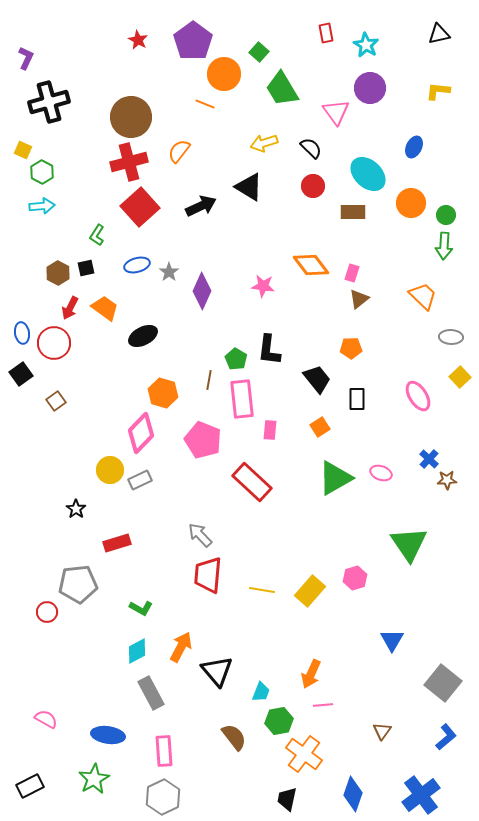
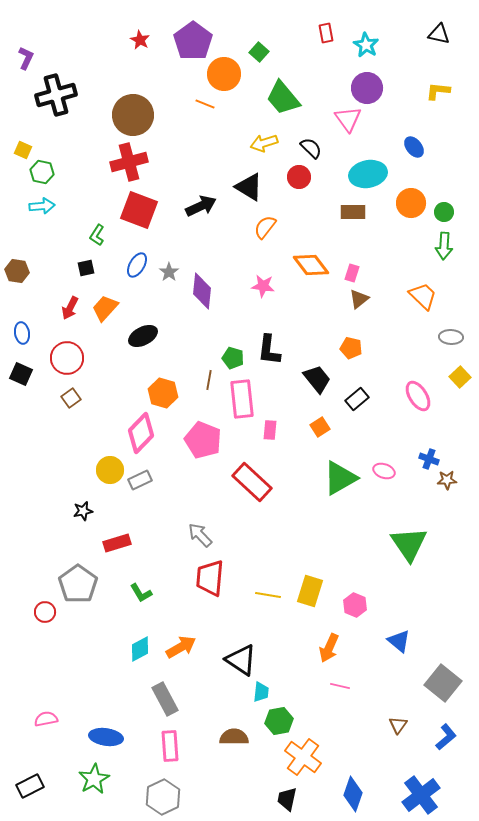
black triangle at (439, 34): rotated 25 degrees clockwise
red star at (138, 40): moved 2 px right
purple circle at (370, 88): moved 3 px left
green trapezoid at (282, 89): moved 1 px right, 9 px down; rotated 9 degrees counterclockwise
black cross at (49, 102): moved 7 px right, 7 px up
pink triangle at (336, 112): moved 12 px right, 7 px down
brown circle at (131, 117): moved 2 px right, 2 px up
blue ellipse at (414, 147): rotated 65 degrees counterclockwise
orange semicircle at (179, 151): moved 86 px right, 76 px down
green hexagon at (42, 172): rotated 15 degrees counterclockwise
cyan ellipse at (368, 174): rotated 54 degrees counterclockwise
red circle at (313, 186): moved 14 px left, 9 px up
red square at (140, 207): moved 1 px left, 3 px down; rotated 27 degrees counterclockwise
green circle at (446, 215): moved 2 px left, 3 px up
blue ellipse at (137, 265): rotated 45 degrees counterclockwise
brown hexagon at (58, 273): moved 41 px left, 2 px up; rotated 20 degrees counterclockwise
purple diamond at (202, 291): rotated 18 degrees counterclockwise
orange trapezoid at (105, 308): rotated 84 degrees counterclockwise
red circle at (54, 343): moved 13 px right, 15 px down
orange pentagon at (351, 348): rotated 15 degrees clockwise
green pentagon at (236, 359): moved 3 px left, 1 px up; rotated 15 degrees counterclockwise
black square at (21, 374): rotated 30 degrees counterclockwise
black rectangle at (357, 399): rotated 50 degrees clockwise
brown square at (56, 401): moved 15 px right, 3 px up
blue cross at (429, 459): rotated 24 degrees counterclockwise
pink ellipse at (381, 473): moved 3 px right, 2 px up
green triangle at (335, 478): moved 5 px right
black star at (76, 509): moved 7 px right, 2 px down; rotated 24 degrees clockwise
red trapezoid at (208, 575): moved 2 px right, 3 px down
pink hexagon at (355, 578): moved 27 px down; rotated 20 degrees counterclockwise
gray pentagon at (78, 584): rotated 30 degrees counterclockwise
yellow line at (262, 590): moved 6 px right, 5 px down
yellow rectangle at (310, 591): rotated 24 degrees counterclockwise
green L-shape at (141, 608): moved 15 px up; rotated 30 degrees clockwise
red circle at (47, 612): moved 2 px left
blue triangle at (392, 640): moved 7 px right, 1 px down; rotated 20 degrees counterclockwise
orange arrow at (181, 647): rotated 32 degrees clockwise
cyan diamond at (137, 651): moved 3 px right, 2 px up
black triangle at (217, 671): moved 24 px right, 11 px up; rotated 16 degrees counterclockwise
orange arrow at (311, 674): moved 18 px right, 26 px up
cyan trapezoid at (261, 692): rotated 15 degrees counterclockwise
gray rectangle at (151, 693): moved 14 px right, 6 px down
pink line at (323, 705): moved 17 px right, 19 px up; rotated 18 degrees clockwise
pink semicircle at (46, 719): rotated 40 degrees counterclockwise
brown triangle at (382, 731): moved 16 px right, 6 px up
blue ellipse at (108, 735): moved 2 px left, 2 px down
brown semicircle at (234, 737): rotated 52 degrees counterclockwise
pink rectangle at (164, 751): moved 6 px right, 5 px up
orange cross at (304, 754): moved 1 px left, 3 px down
